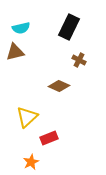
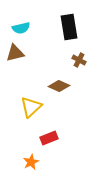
black rectangle: rotated 35 degrees counterclockwise
brown triangle: moved 1 px down
yellow triangle: moved 4 px right, 10 px up
